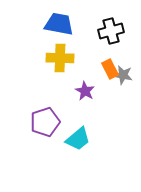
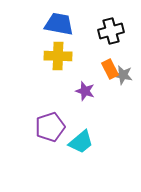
yellow cross: moved 2 px left, 2 px up
purple star: rotated 12 degrees counterclockwise
purple pentagon: moved 5 px right, 5 px down
cyan trapezoid: moved 3 px right, 3 px down
